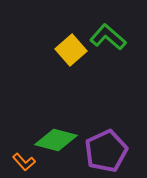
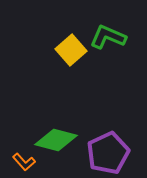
green L-shape: rotated 18 degrees counterclockwise
purple pentagon: moved 2 px right, 2 px down
